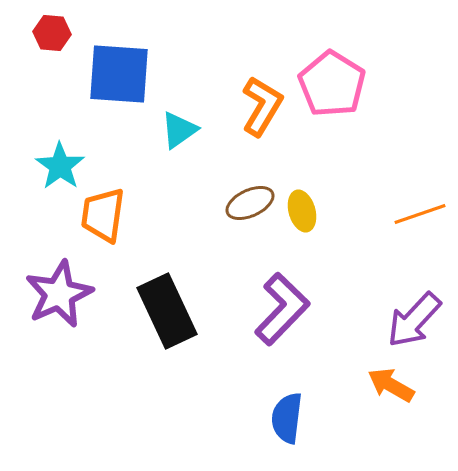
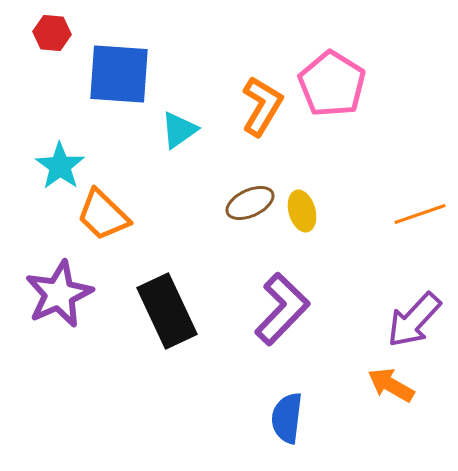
orange trapezoid: rotated 54 degrees counterclockwise
